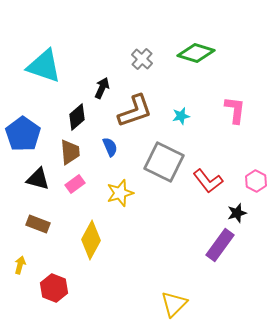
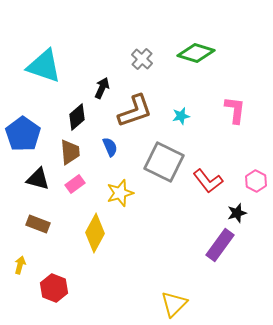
yellow diamond: moved 4 px right, 7 px up
